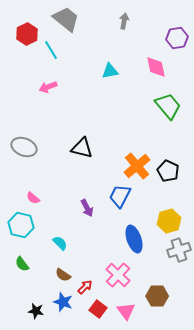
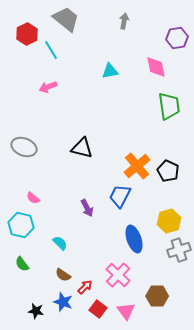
green trapezoid: moved 1 px right; rotated 32 degrees clockwise
